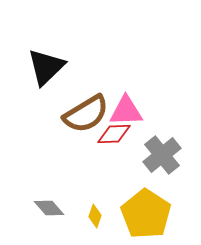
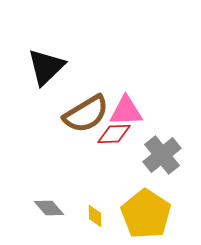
yellow diamond: rotated 20 degrees counterclockwise
